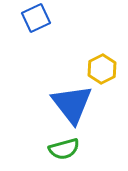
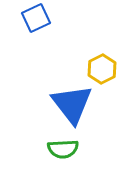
green semicircle: moved 1 px left; rotated 12 degrees clockwise
